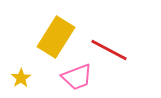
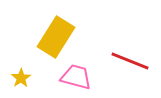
red line: moved 21 px right, 11 px down; rotated 6 degrees counterclockwise
pink trapezoid: moved 1 px left; rotated 144 degrees counterclockwise
